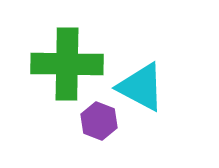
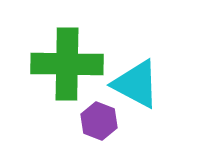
cyan triangle: moved 5 px left, 3 px up
